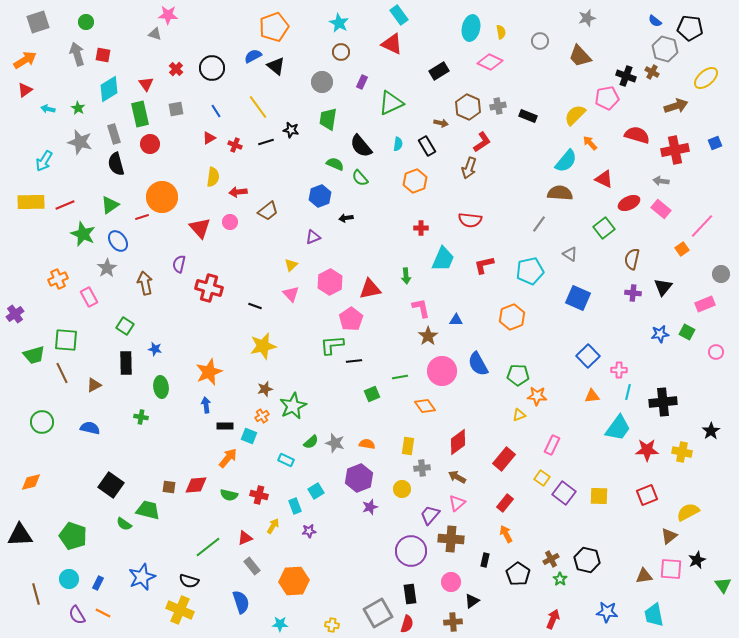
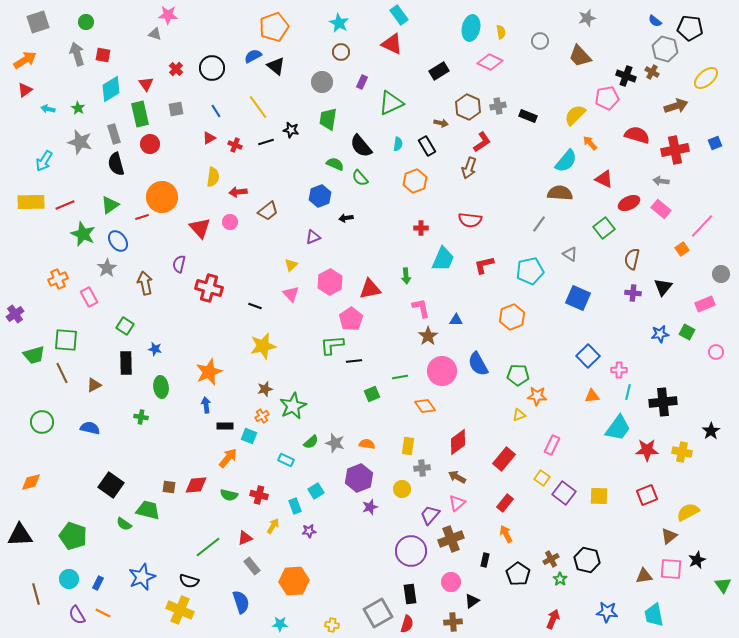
cyan diamond at (109, 89): moved 2 px right
brown cross at (451, 539): rotated 25 degrees counterclockwise
